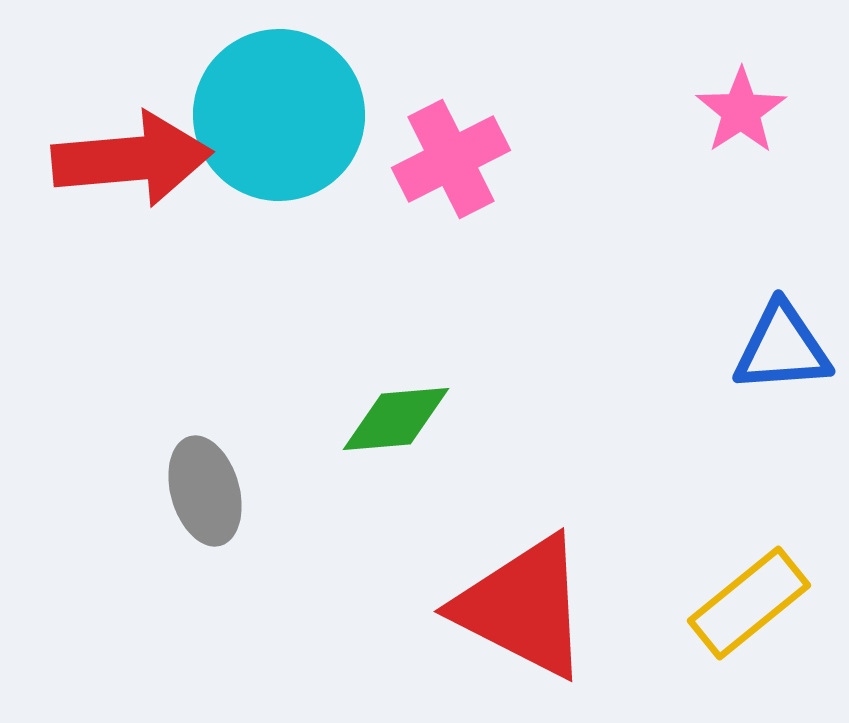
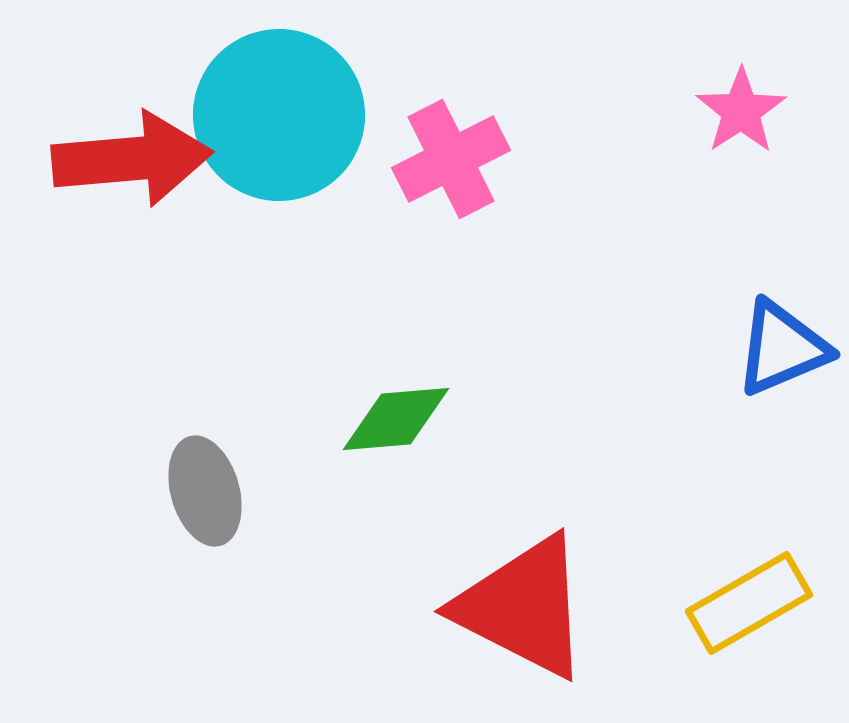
blue triangle: rotated 19 degrees counterclockwise
yellow rectangle: rotated 9 degrees clockwise
